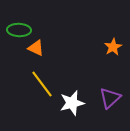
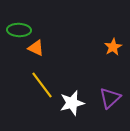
yellow line: moved 1 px down
